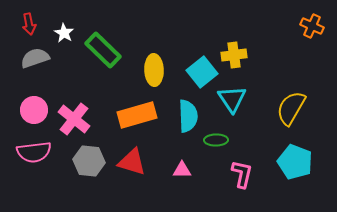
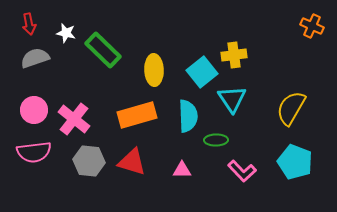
white star: moved 2 px right; rotated 18 degrees counterclockwise
pink L-shape: moved 3 px up; rotated 124 degrees clockwise
